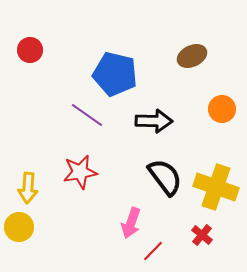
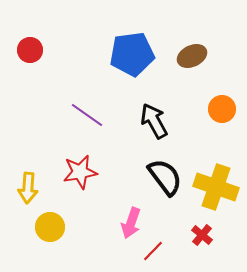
blue pentagon: moved 17 px right, 20 px up; rotated 21 degrees counterclockwise
black arrow: rotated 120 degrees counterclockwise
yellow circle: moved 31 px right
